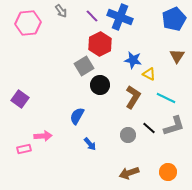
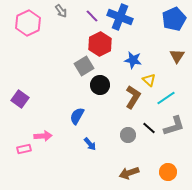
pink hexagon: rotated 20 degrees counterclockwise
yellow triangle: moved 6 px down; rotated 16 degrees clockwise
cyan line: rotated 60 degrees counterclockwise
